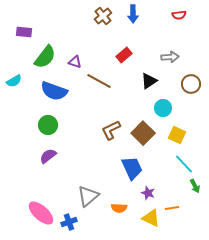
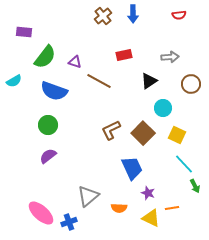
red rectangle: rotated 28 degrees clockwise
